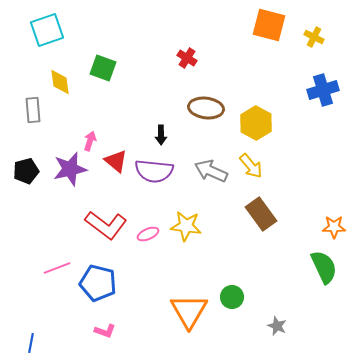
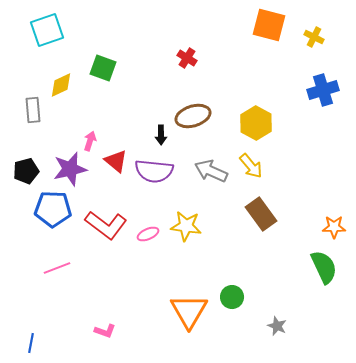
yellow diamond: moved 1 px right, 3 px down; rotated 72 degrees clockwise
brown ellipse: moved 13 px left, 8 px down; rotated 24 degrees counterclockwise
blue pentagon: moved 45 px left, 74 px up; rotated 12 degrees counterclockwise
